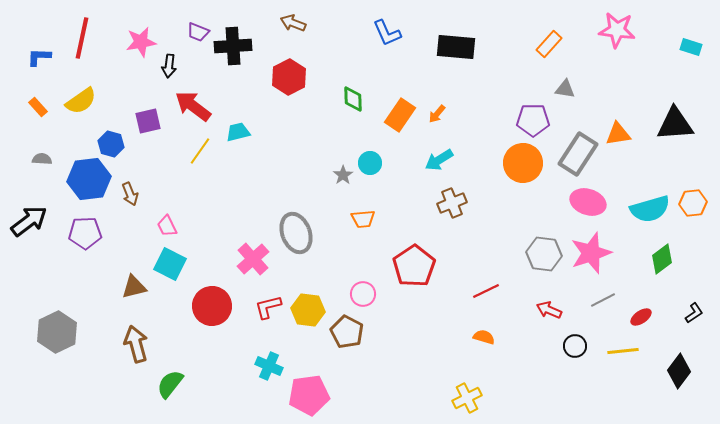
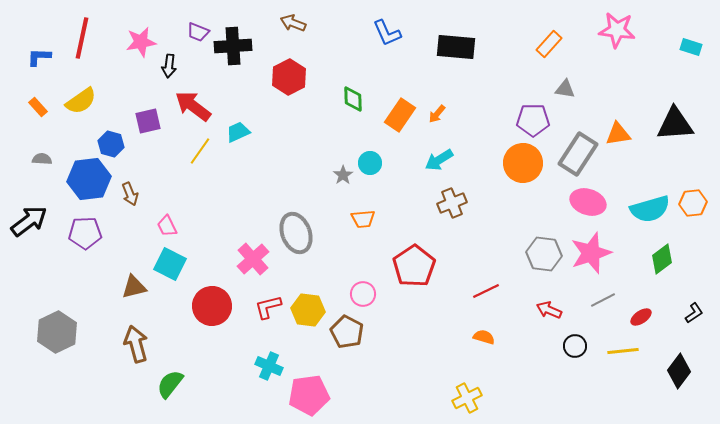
cyan trapezoid at (238, 132): rotated 10 degrees counterclockwise
